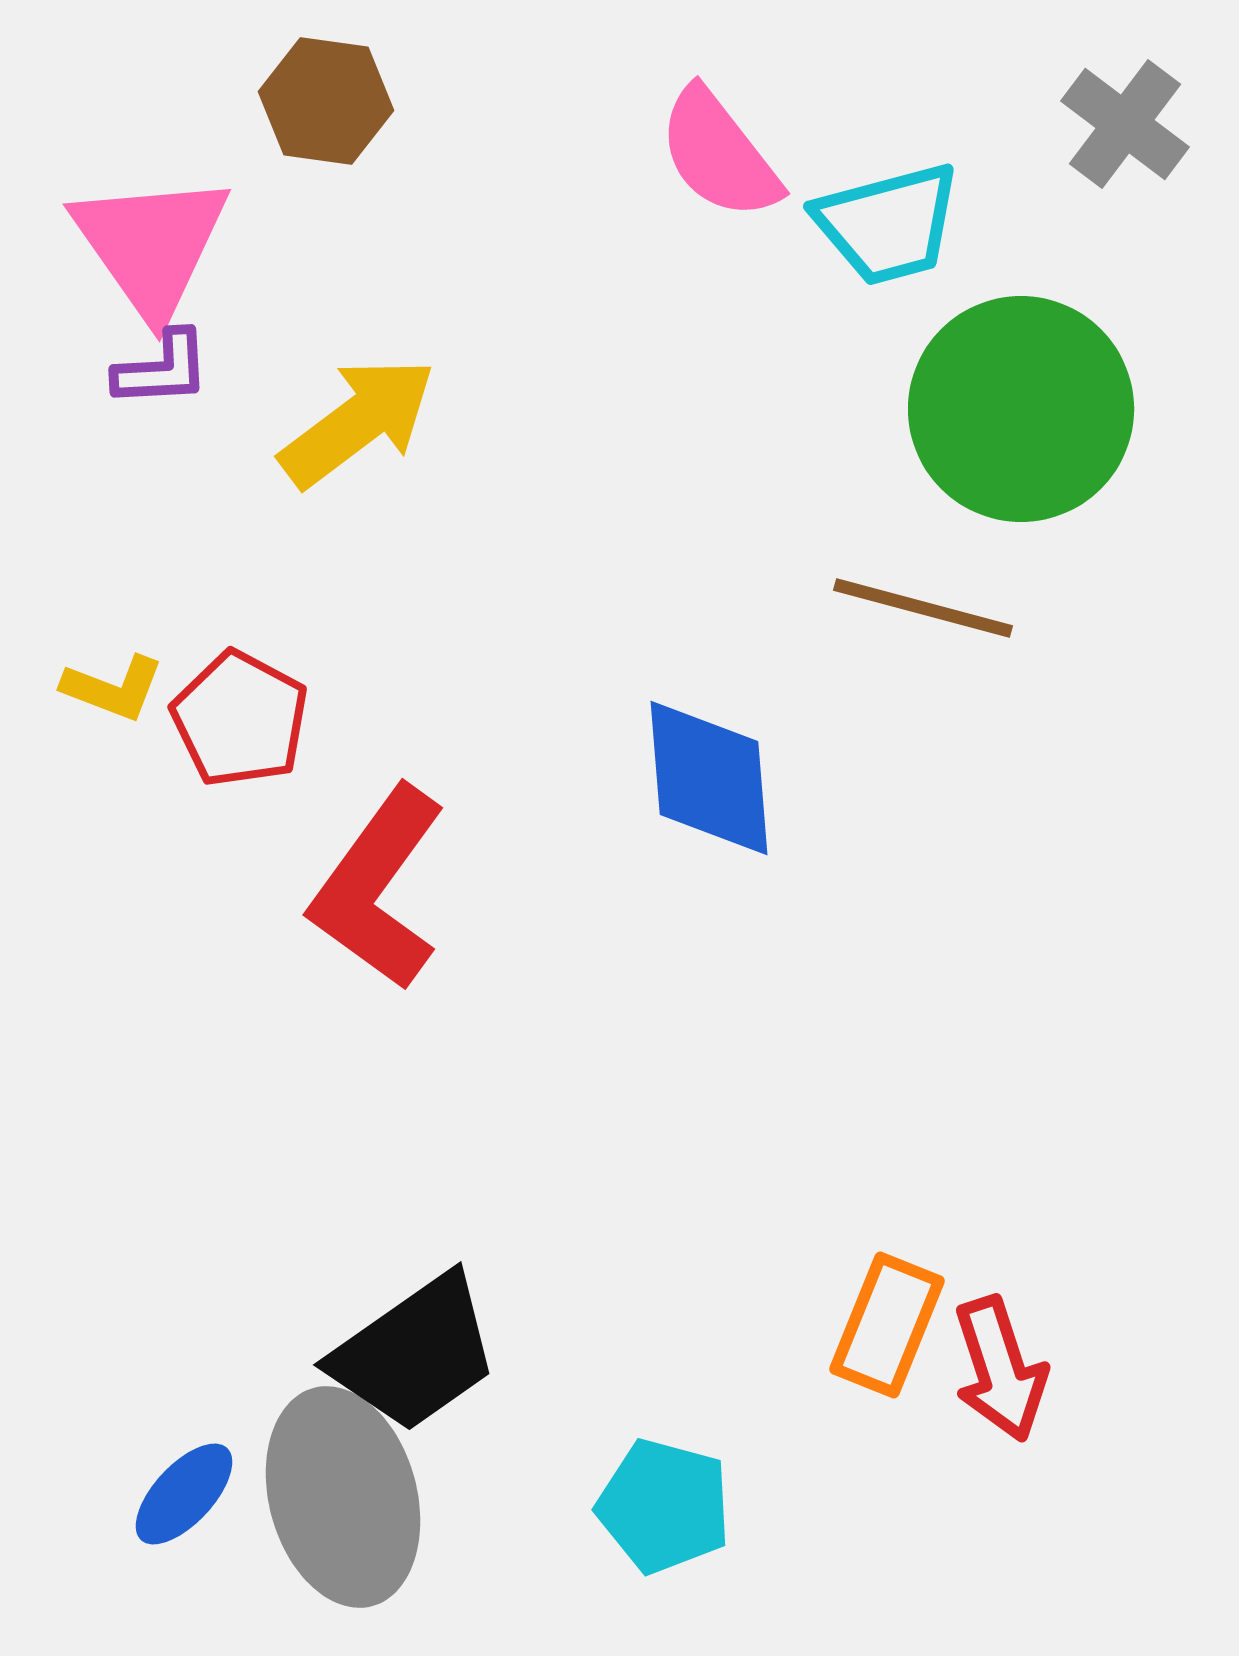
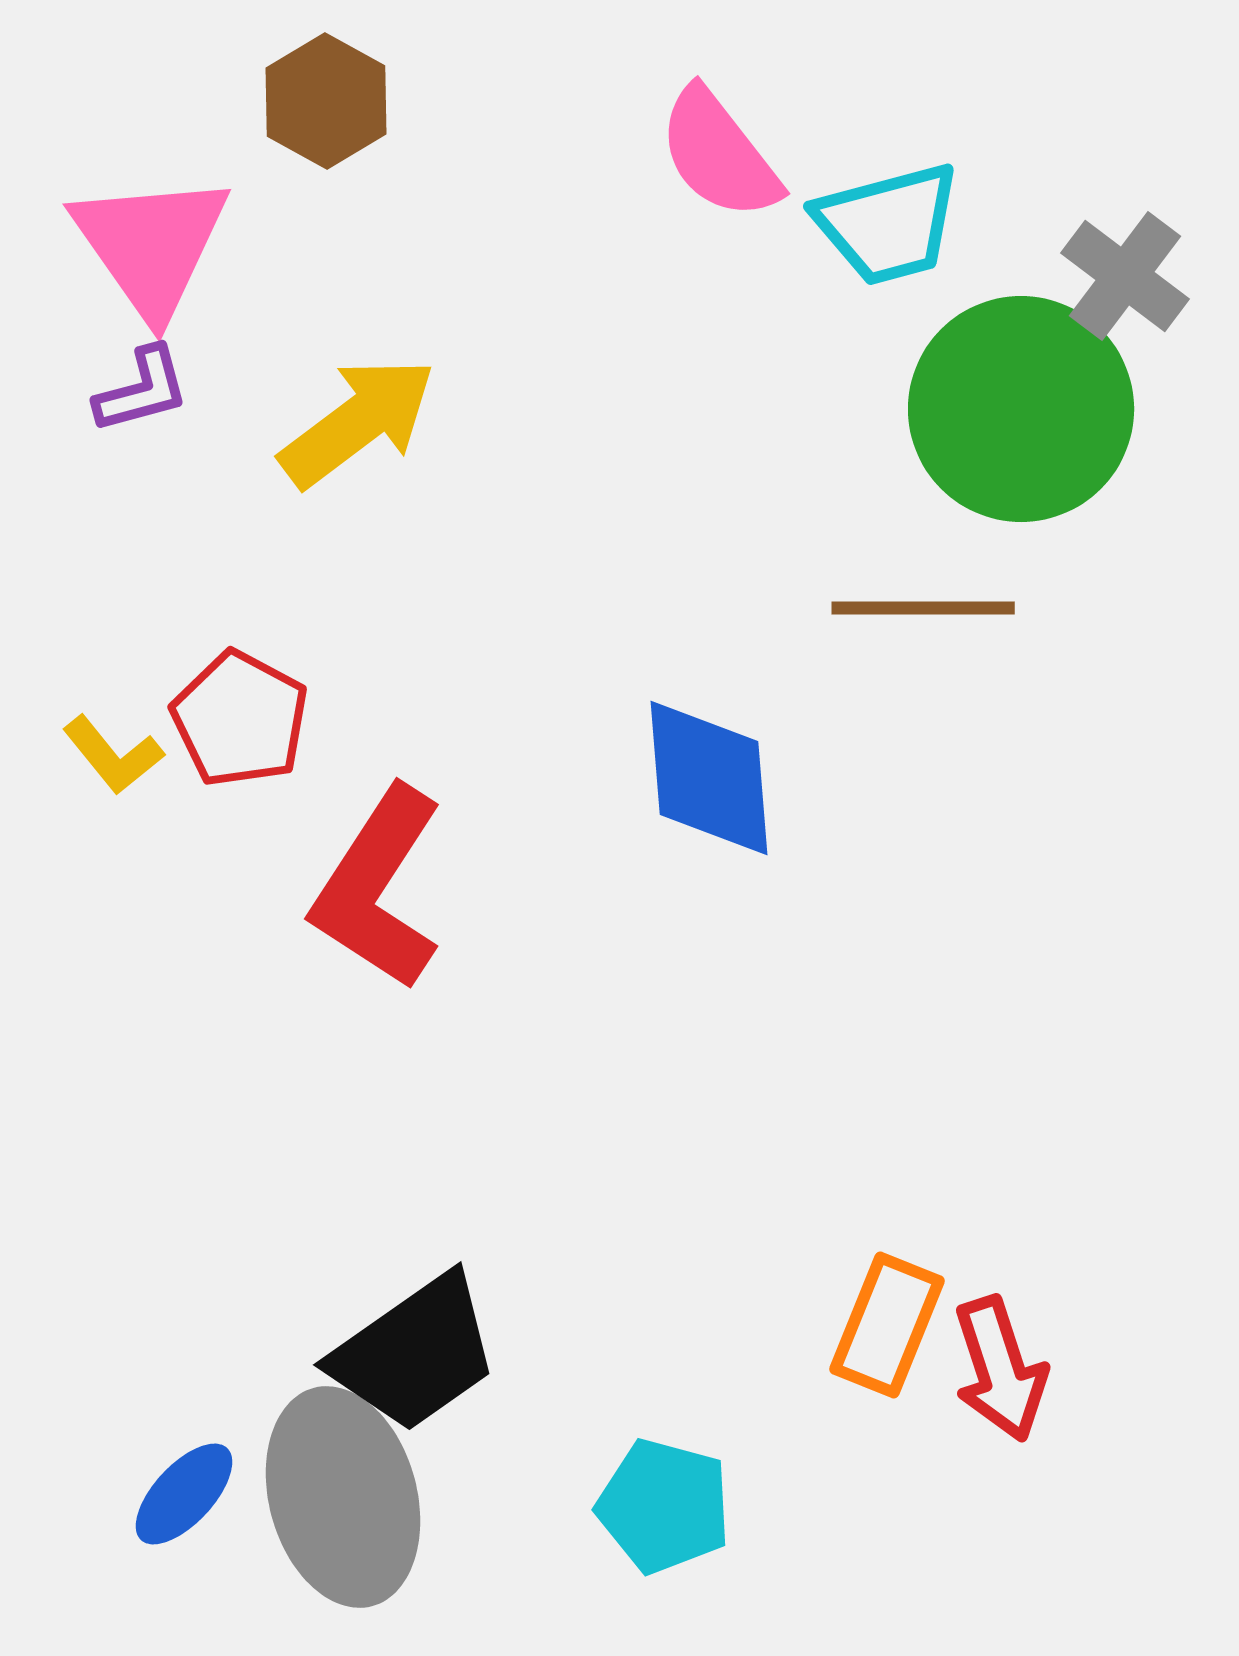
brown hexagon: rotated 21 degrees clockwise
gray cross: moved 152 px down
purple L-shape: moved 20 px left, 21 px down; rotated 12 degrees counterclockwise
brown line: rotated 15 degrees counterclockwise
yellow L-shape: moved 67 px down; rotated 30 degrees clockwise
red L-shape: rotated 3 degrees counterclockwise
